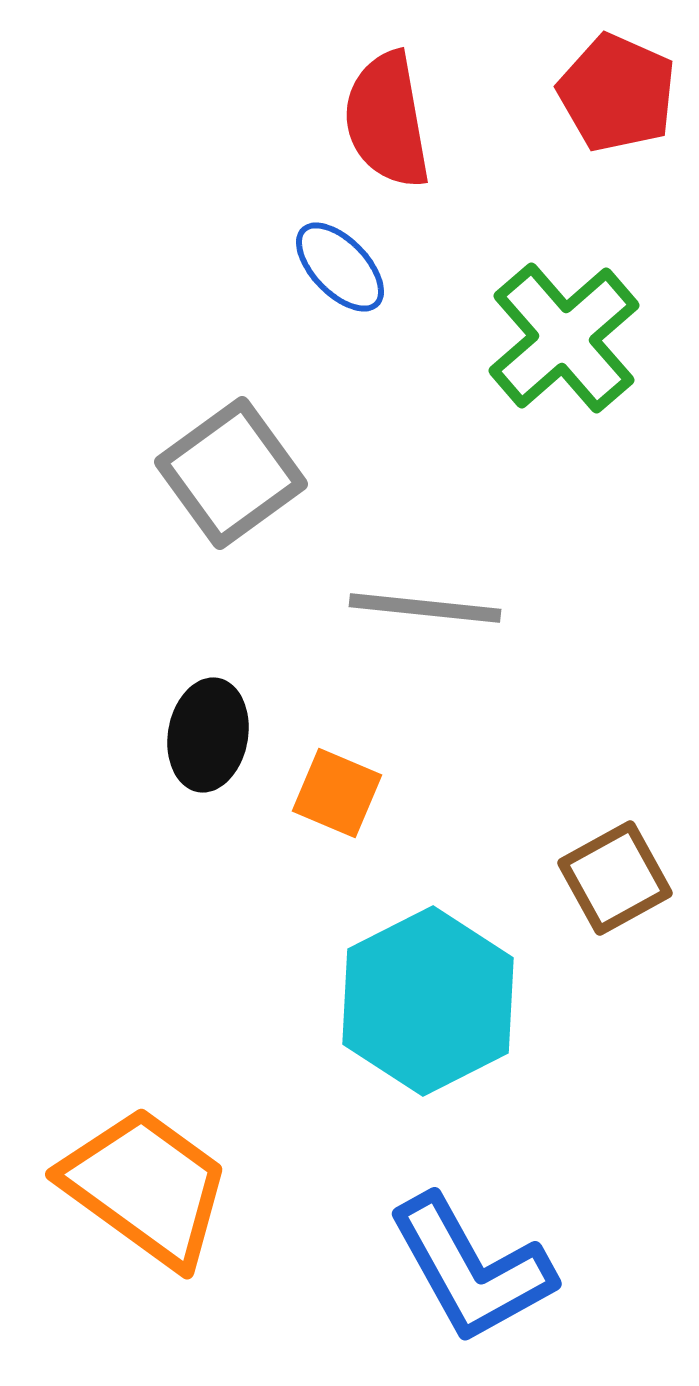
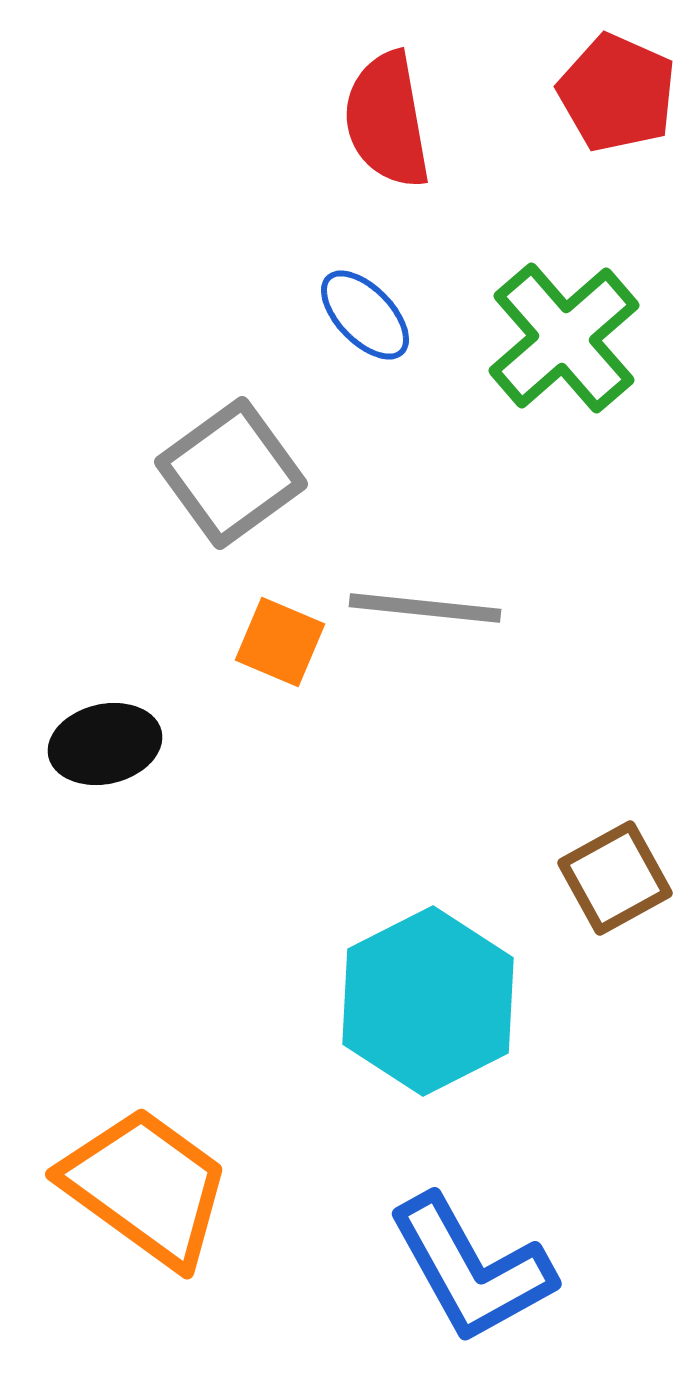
blue ellipse: moved 25 px right, 48 px down
black ellipse: moved 103 px left, 9 px down; rotated 67 degrees clockwise
orange square: moved 57 px left, 151 px up
